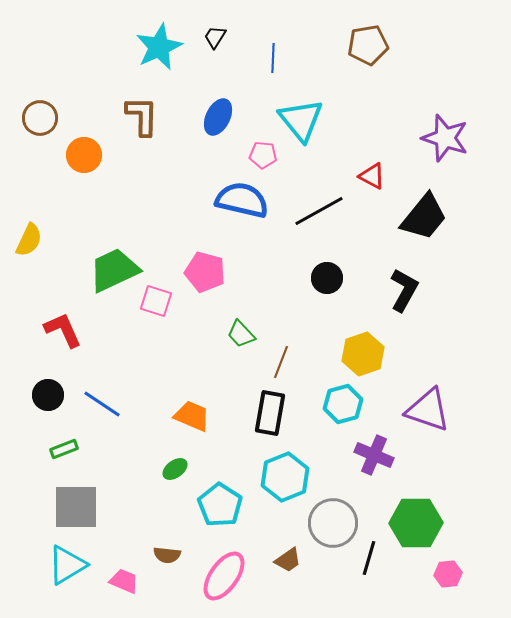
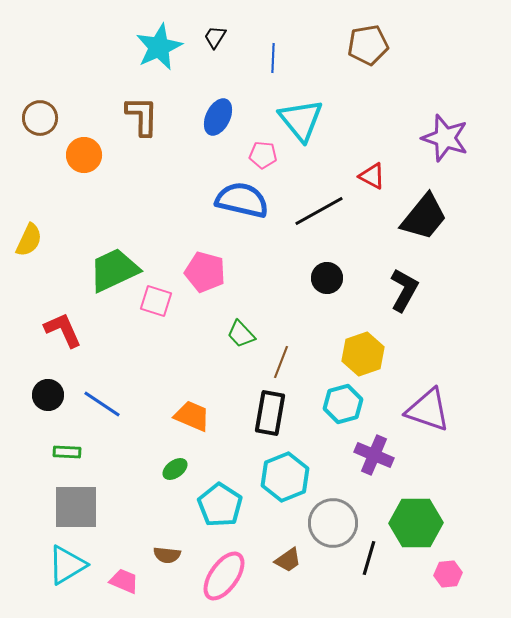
green rectangle at (64, 449): moved 3 px right, 3 px down; rotated 24 degrees clockwise
